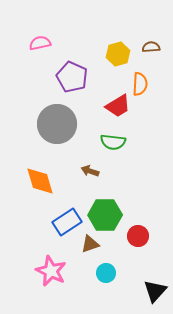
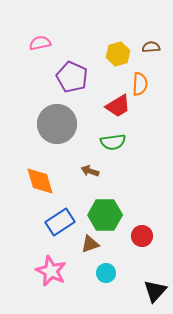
green semicircle: rotated 15 degrees counterclockwise
blue rectangle: moved 7 px left
red circle: moved 4 px right
